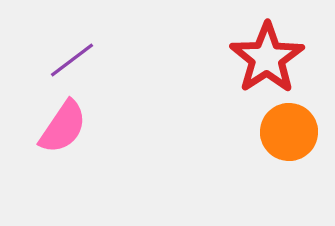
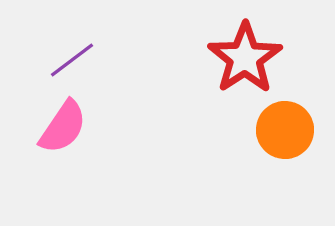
red star: moved 22 px left
orange circle: moved 4 px left, 2 px up
